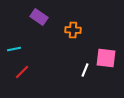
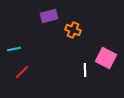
purple rectangle: moved 10 px right, 1 px up; rotated 48 degrees counterclockwise
orange cross: rotated 21 degrees clockwise
pink square: rotated 20 degrees clockwise
white line: rotated 24 degrees counterclockwise
